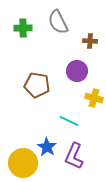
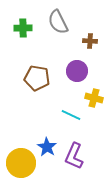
brown pentagon: moved 7 px up
cyan line: moved 2 px right, 6 px up
yellow circle: moved 2 px left
